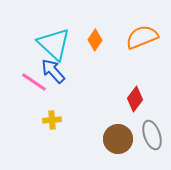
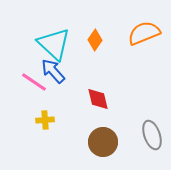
orange semicircle: moved 2 px right, 4 px up
red diamond: moved 37 px left; rotated 50 degrees counterclockwise
yellow cross: moved 7 px left
brown circle: moved 15 px left, 3 px down
